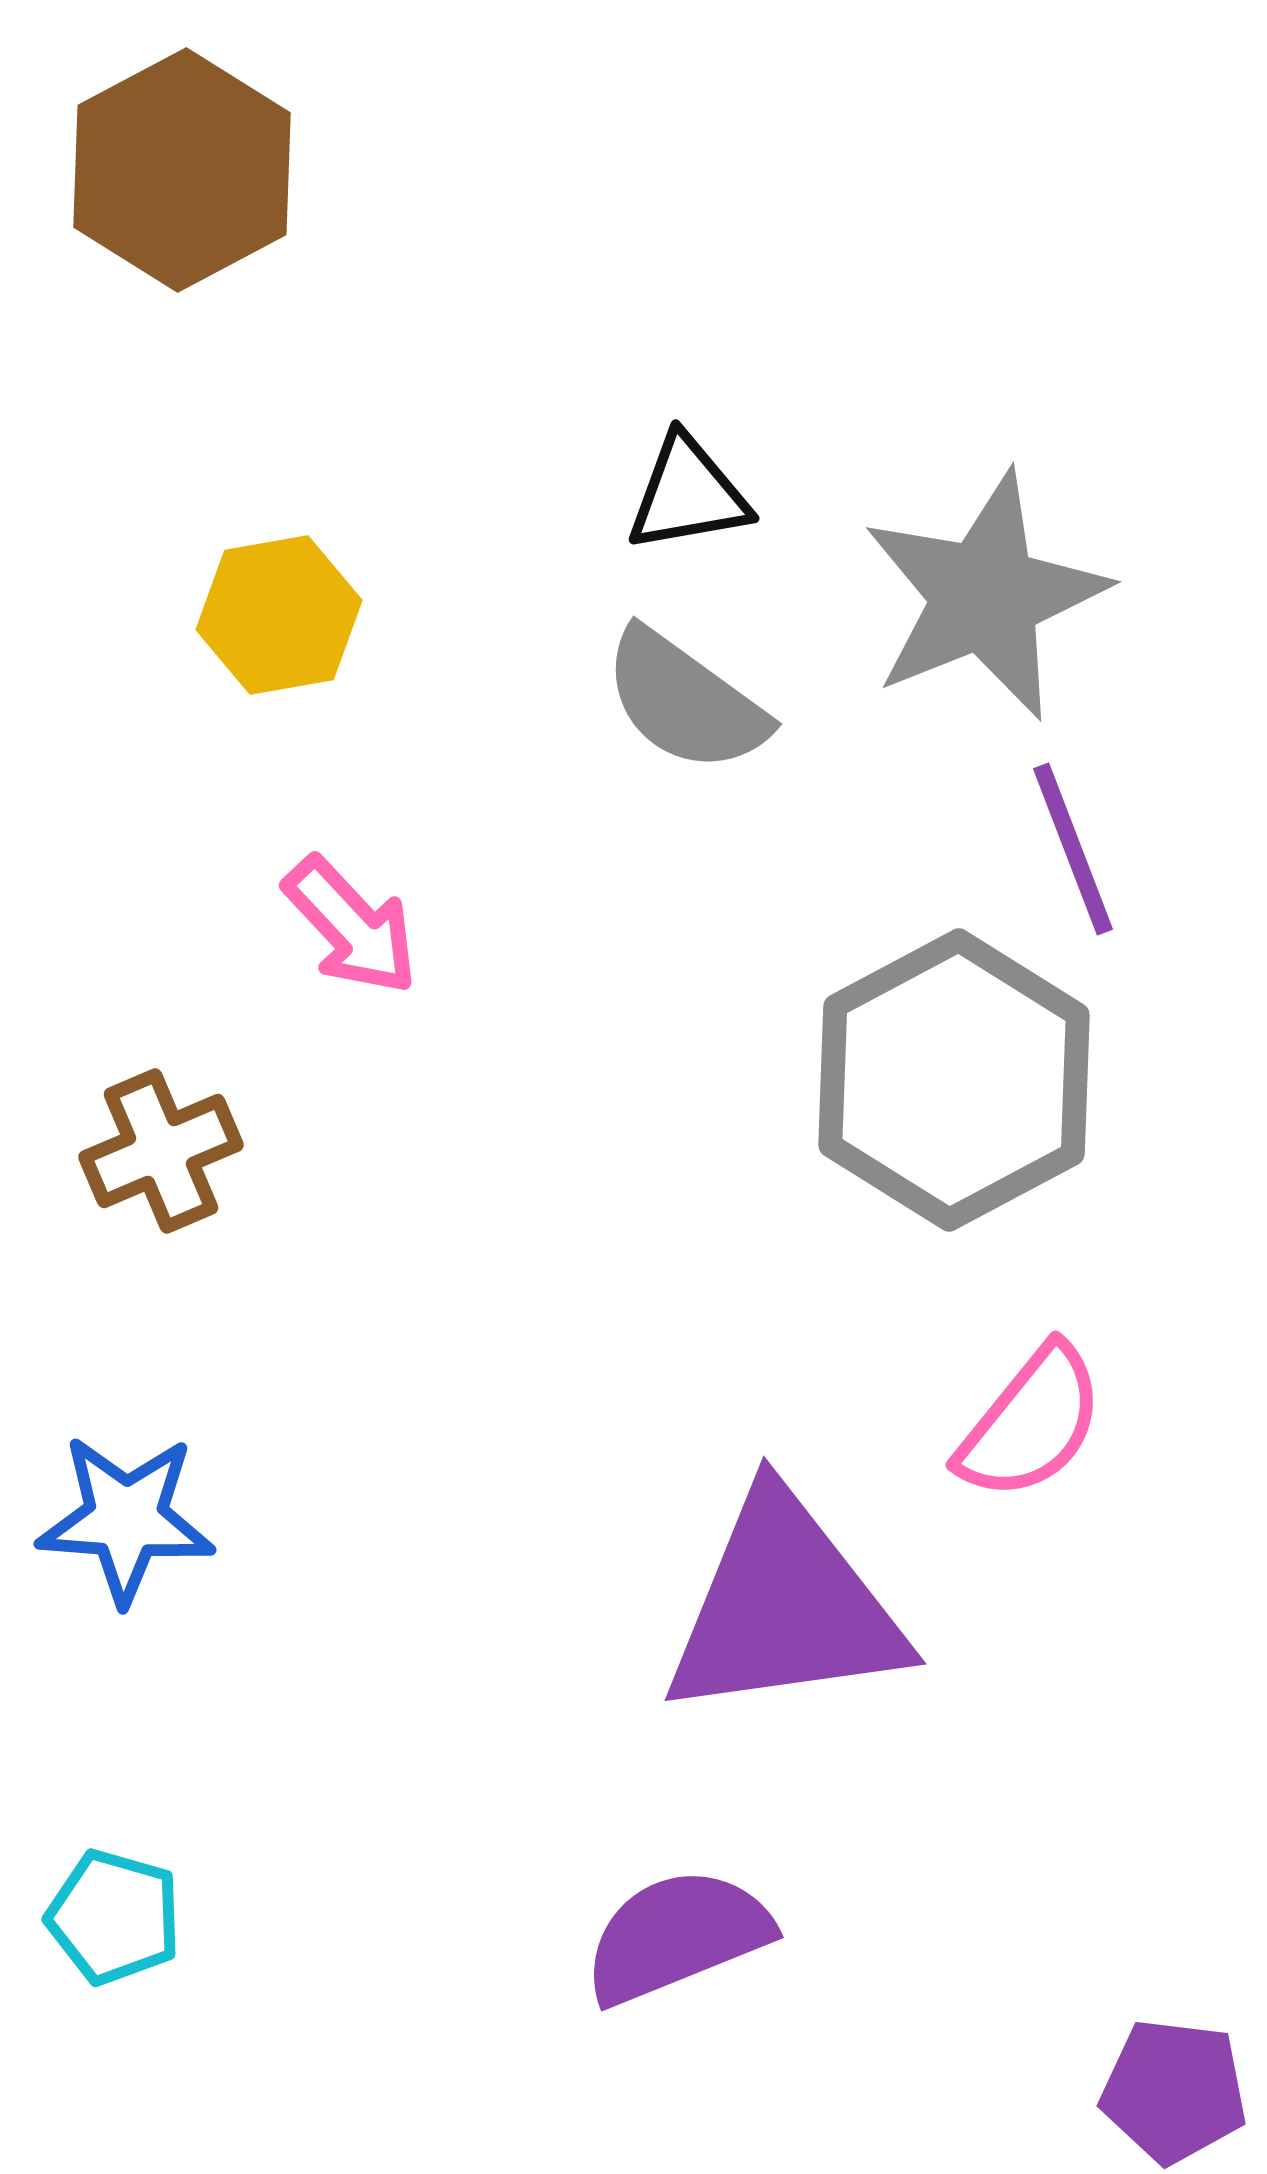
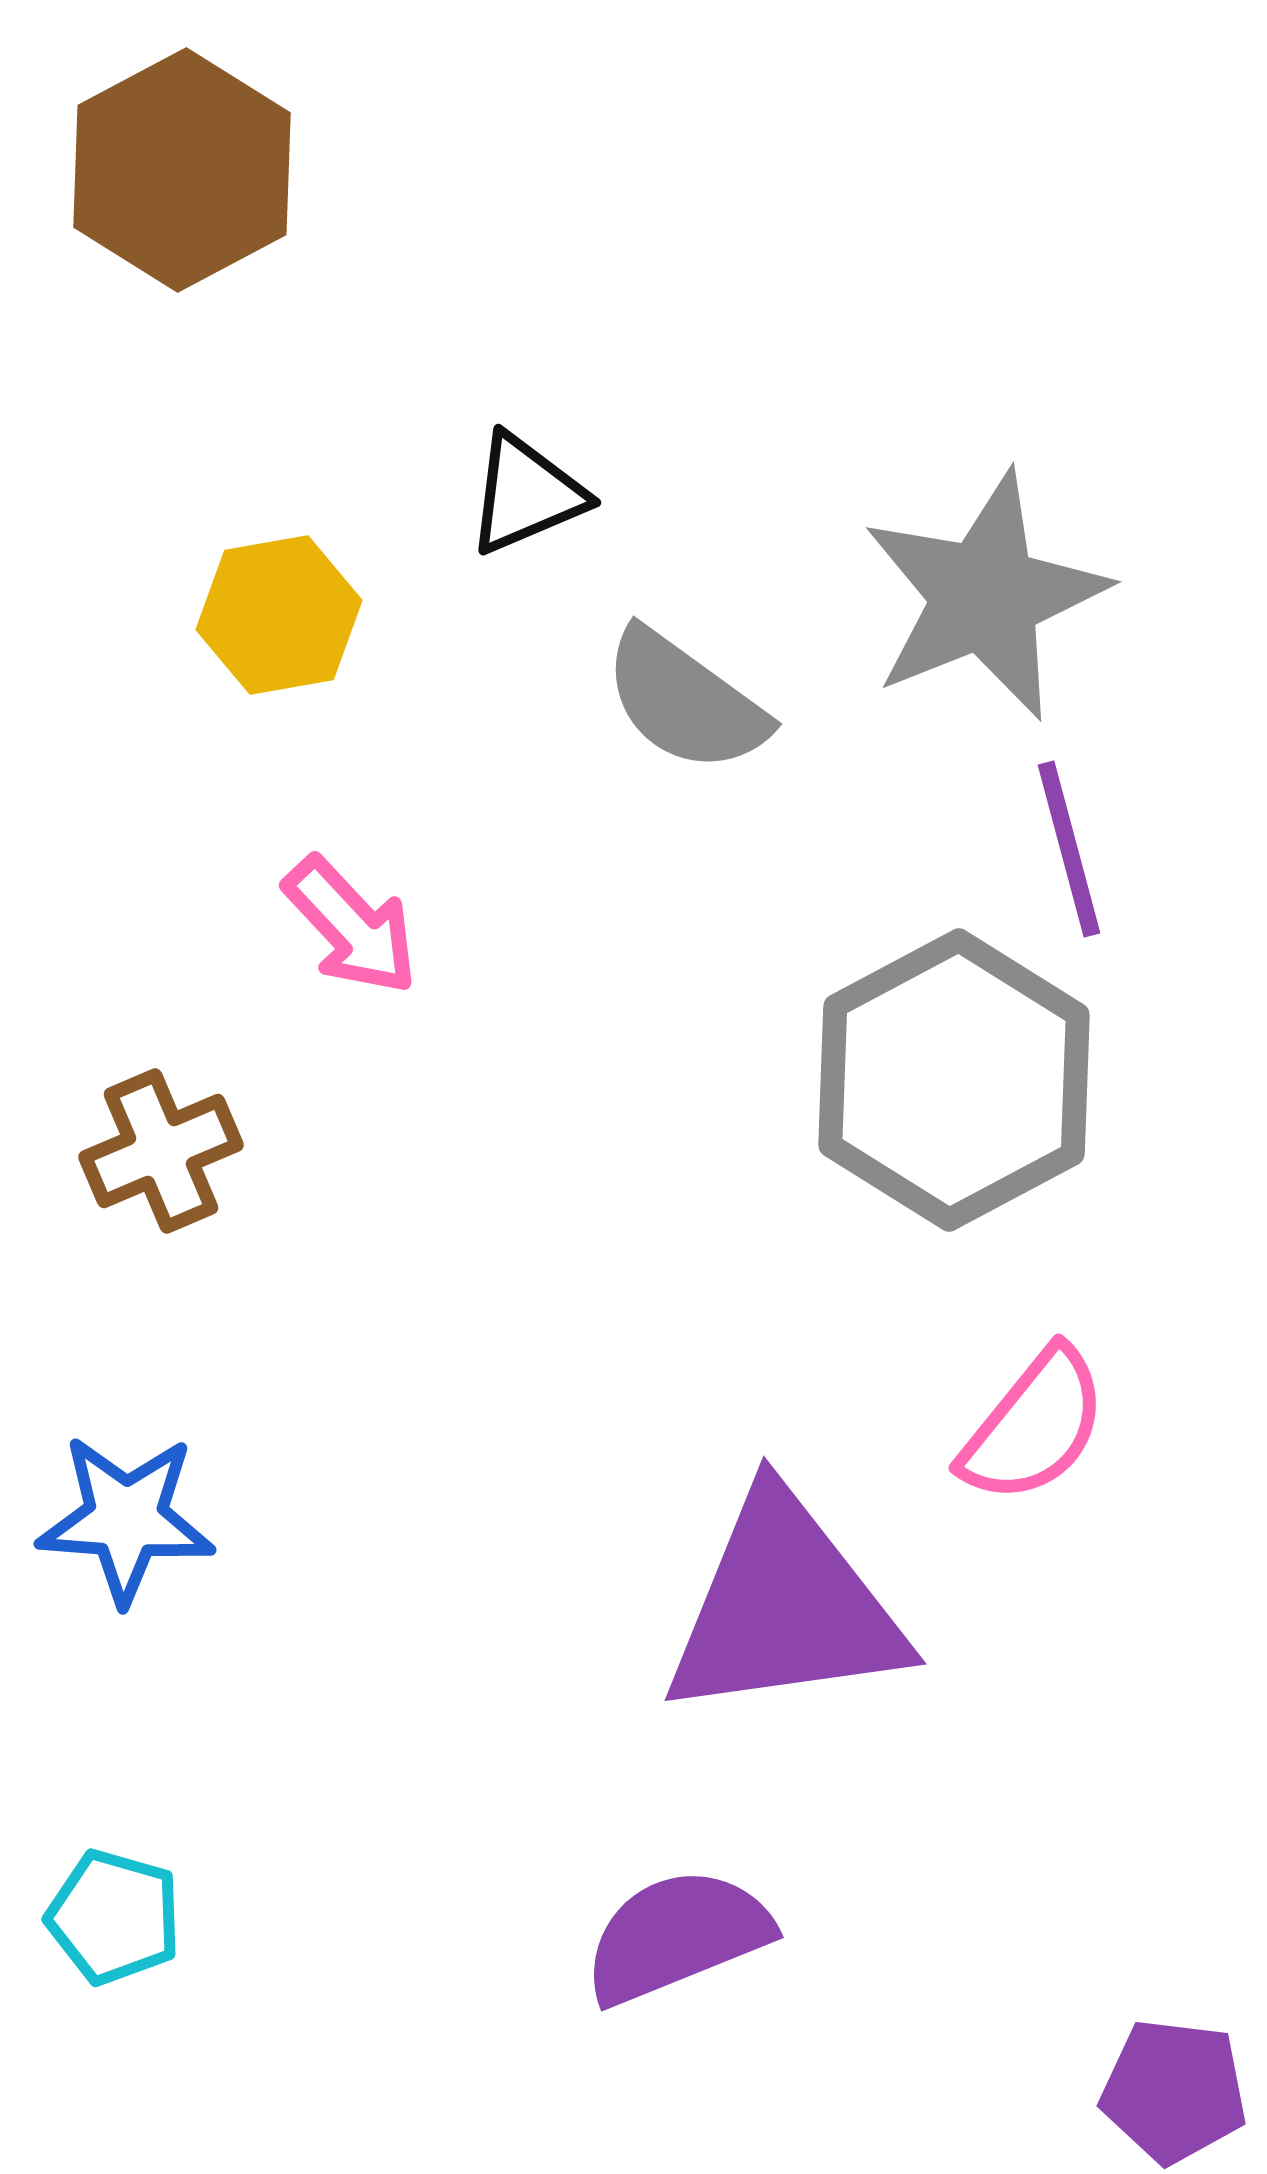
black triangle: moved 162 px left; rotated 13 degrees counterclockwise
purple line: moved 4 px left; rotated 6 degrees clockwise
pink semicircle: moved 3 px right, 3 px down
